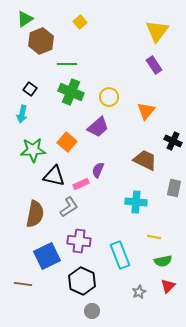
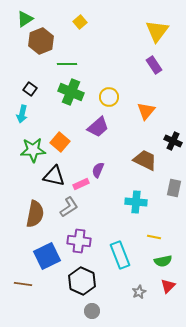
orange square: moved 7 px left
